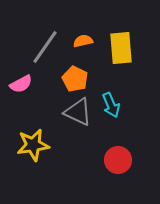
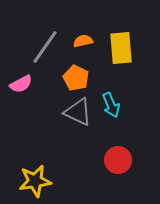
orange pentagon: moved 1 px right, 1 px up
yellow star: moved 2 px right, 36 px down
